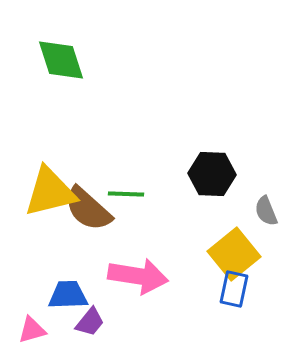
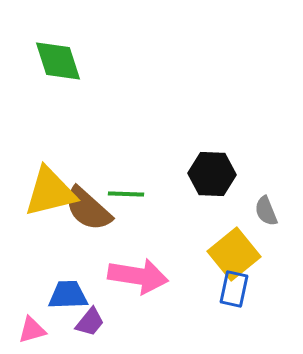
green diamond: moved 3 px left, 1 px down
